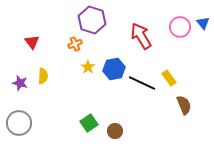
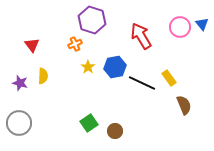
blue triangle: moved 1 px left, 1 px down
red triangle: moved 3 px down
blue hexagon: moved 1 px right, 2 px up
